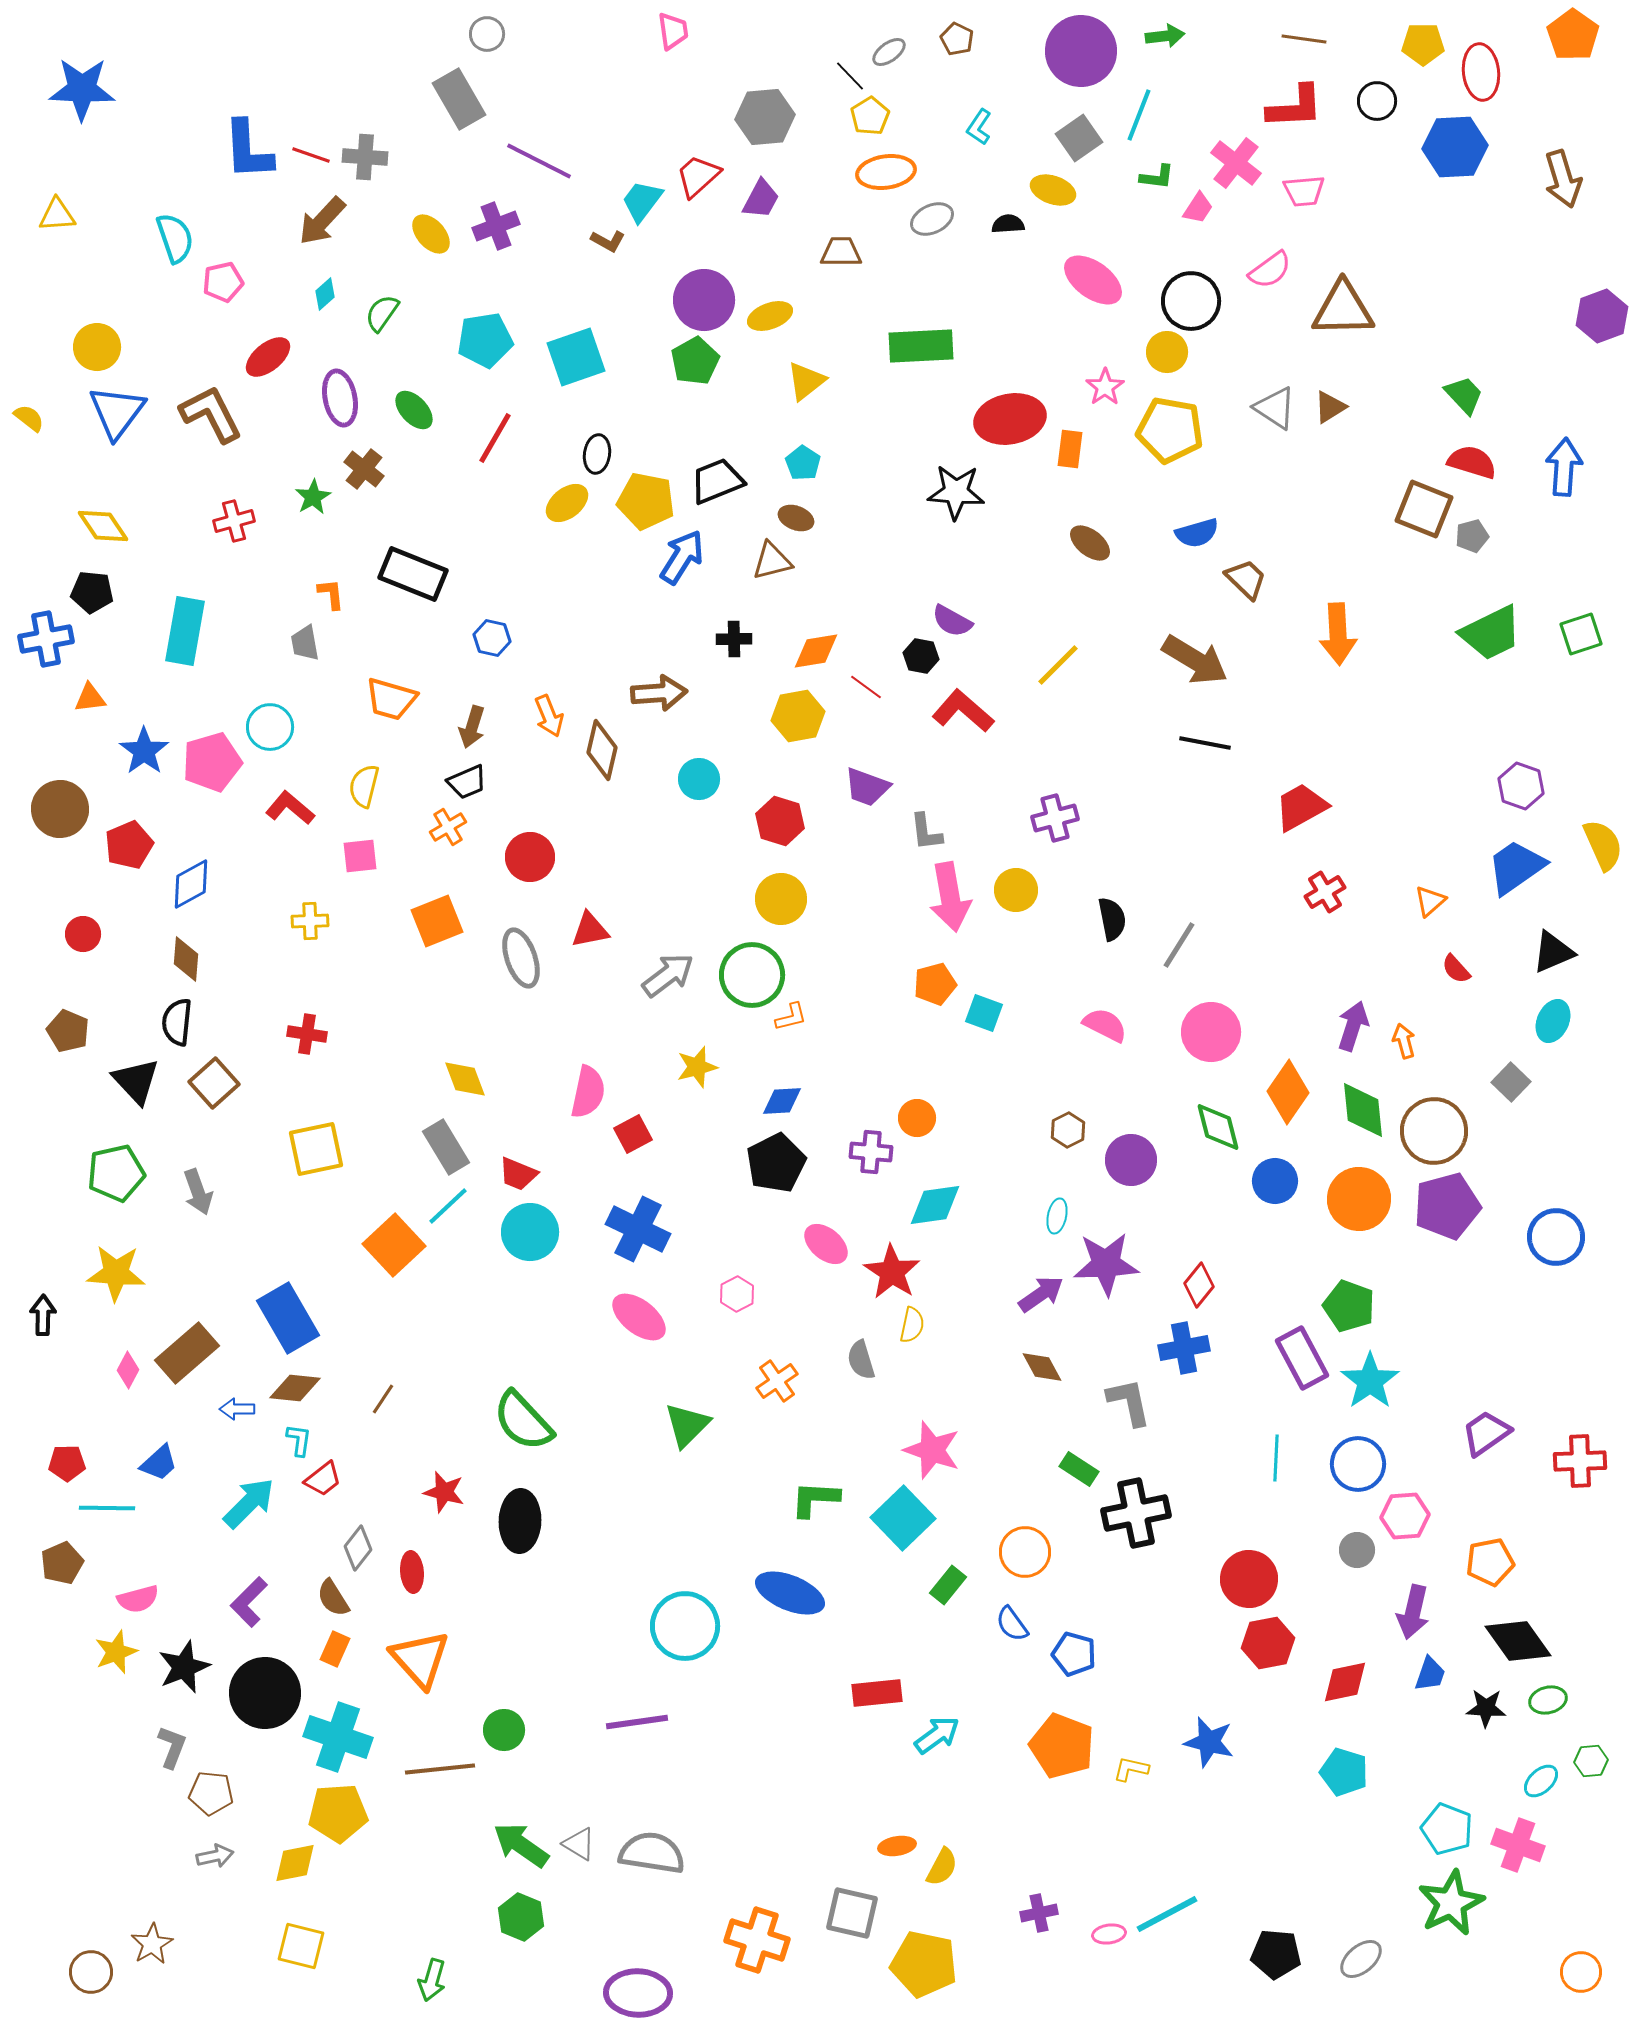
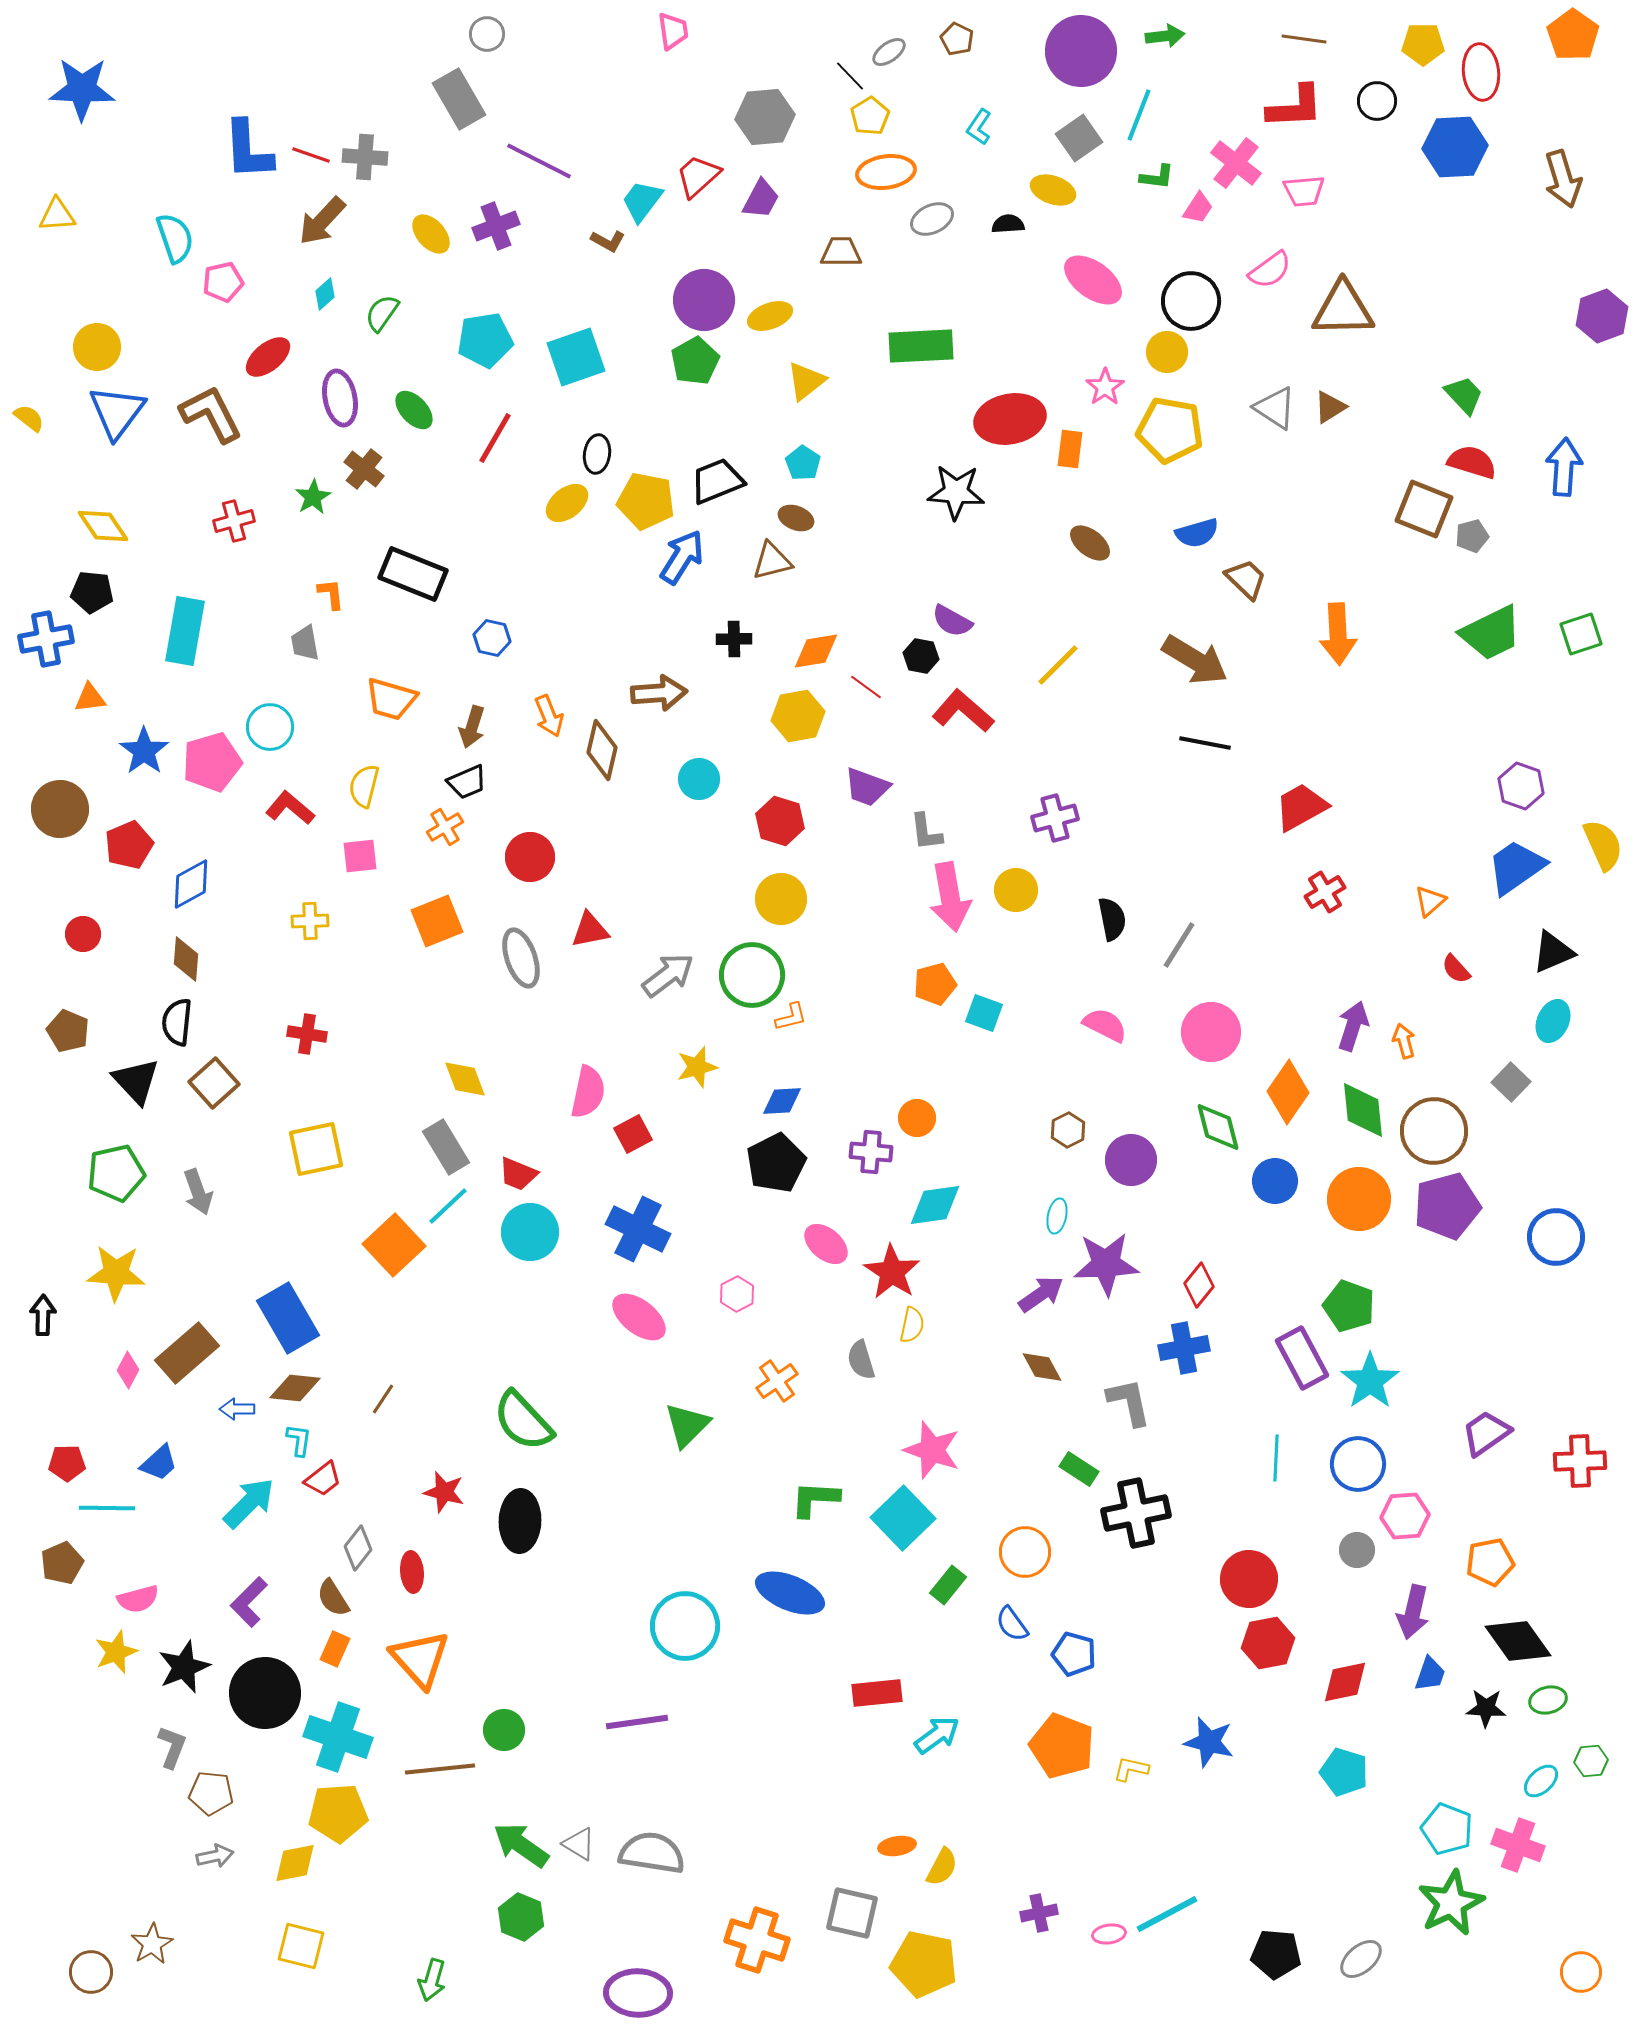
orange cross at (448, 827): moved 3 px left
